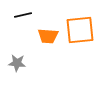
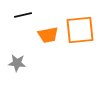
orange trapezoid: moved 1 px up; rotated 15 degrees counterclockwise
